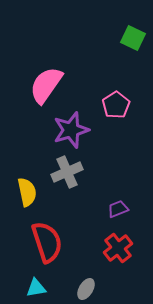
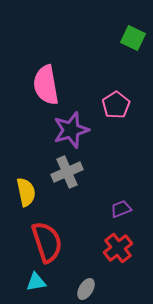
pink semicircle: rotated 45 degrees counterclockwise
yellow semicircle: moved 1 px left
purple trapezoid: moved 3 px right
cyan triangle: moved 6 px up
